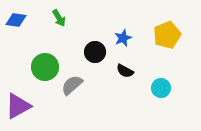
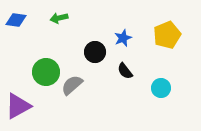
green arrow: rotated 108 degrees clockwise
green circle: moved 1 px right, 5 px down
black semicircle: rotated 24 degrees clockwise
